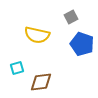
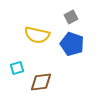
blue pentagon: moved 10 px left
